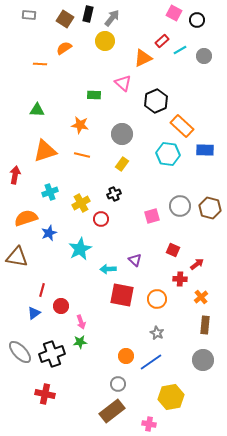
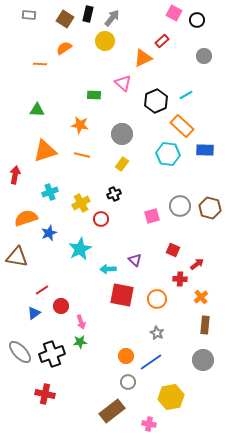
cyan line at (180, 50): moved 6 px right, 45 px down
red line at (42, 290): rotated 40 degrees clockwise
gray circle at (118, 384): moved 10 px right, 2 px up
